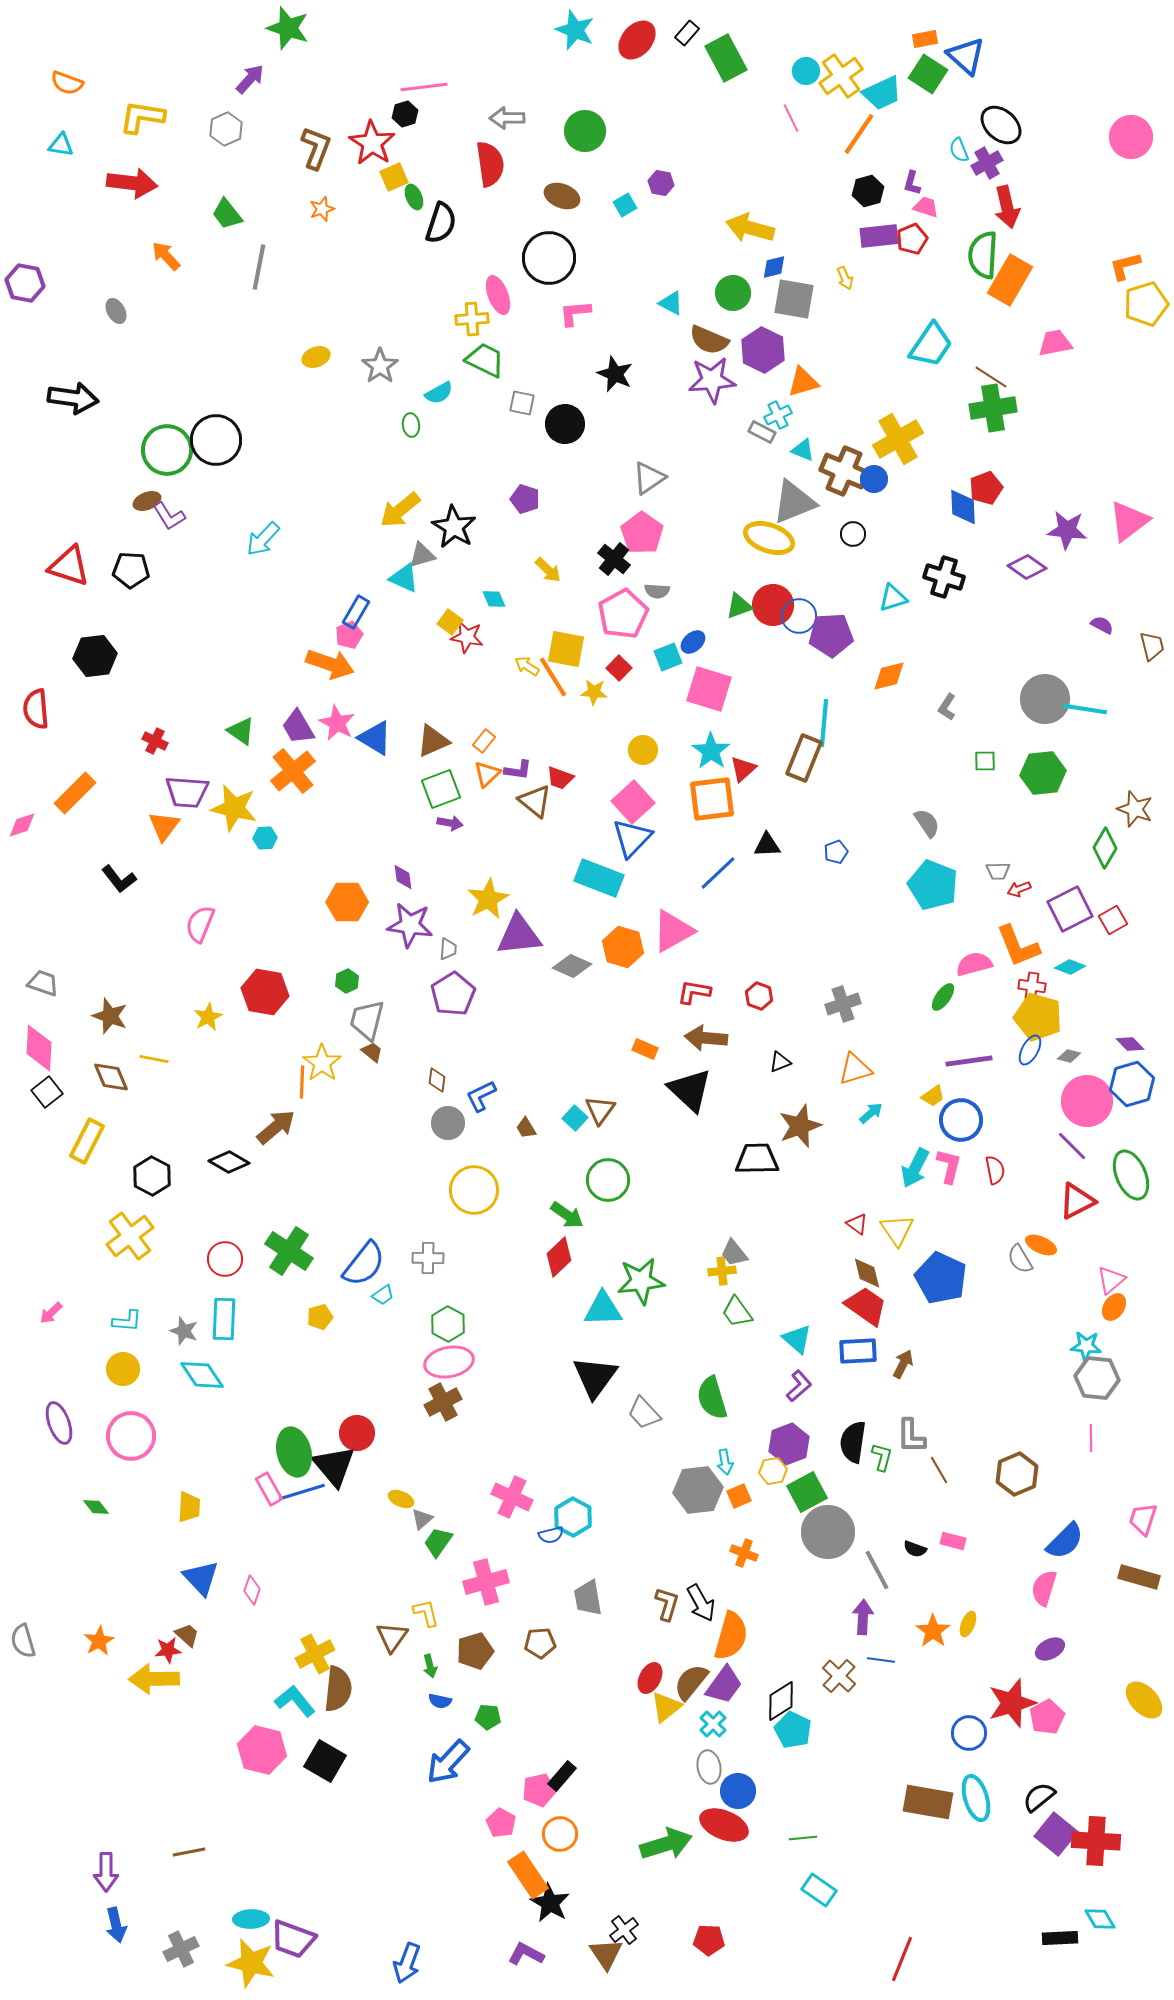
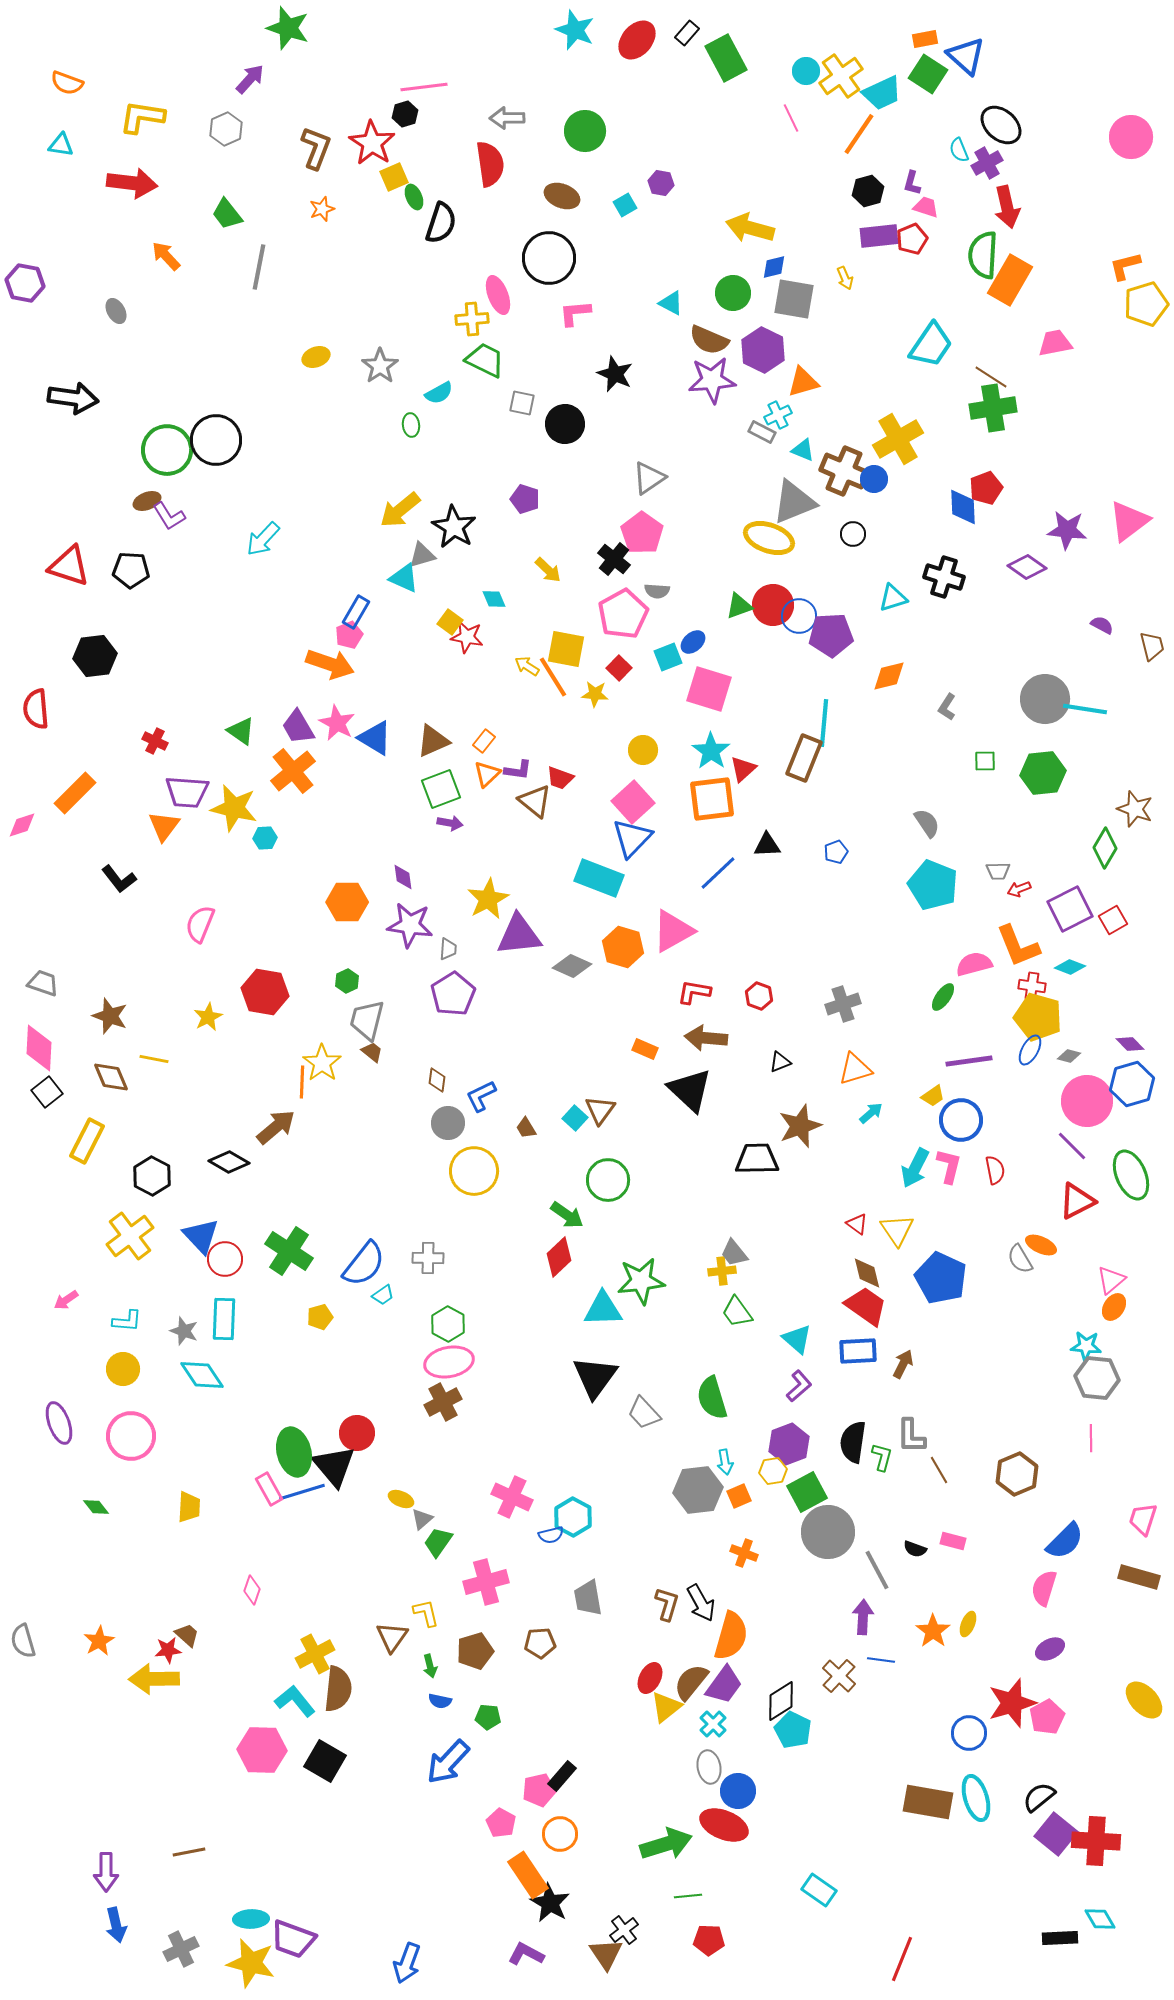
yellow star at (594, 692): moved 1 px right, 2 px down
yellow circle at (474, 1190): moved 19 px up
pink arrow at (51, 1313): moved 15 px right, 13 px up; rotated 10 degrees clockwise
blue triangle at (201, 1578): moved 342 px up
pink hexagon at (262, 1750): rotated 12 degrees counterclockwise
green line at (803, 1838): moved 115 px left, 58 px down
